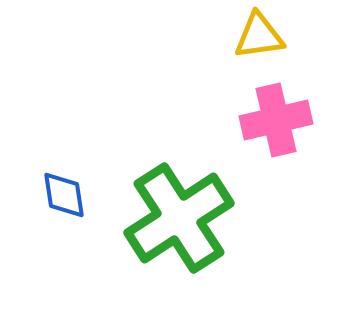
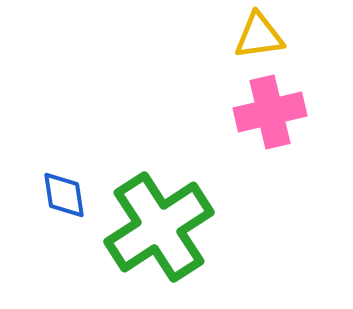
pink cross: moved 6 px left, 8 px up
green cross: moved 20 px left, 9 px down
